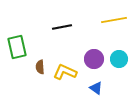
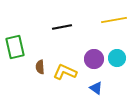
green rectangle: moved 2 px left
cyan circle: moved 2 px left, 1 px up
